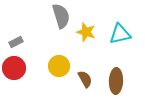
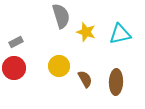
brown ellipse: moved 1 px down
